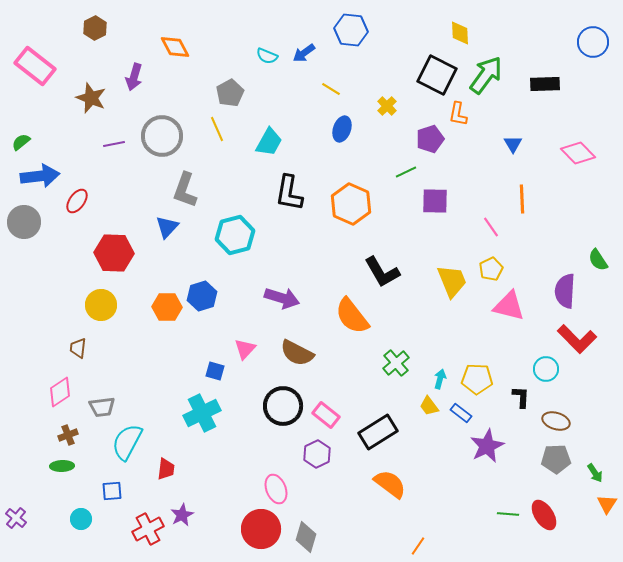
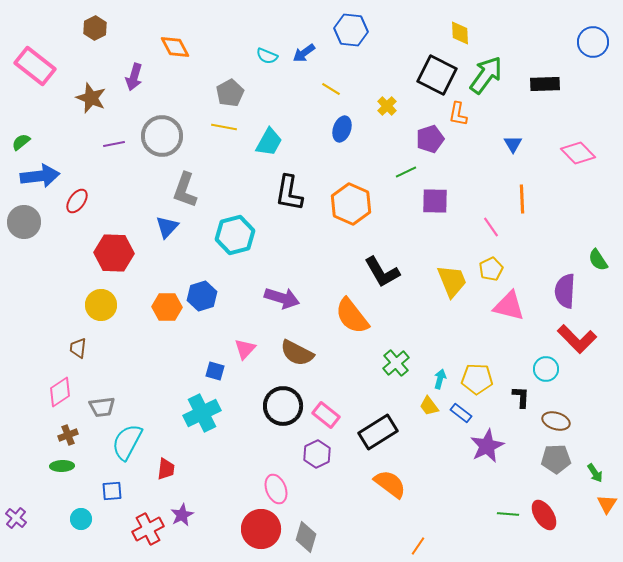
yellow line at (217, 129): moved 7 px right, 2 px up; rotated 55 degrees counterclockwise
